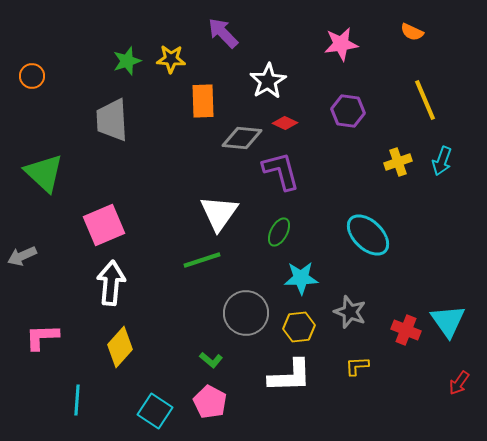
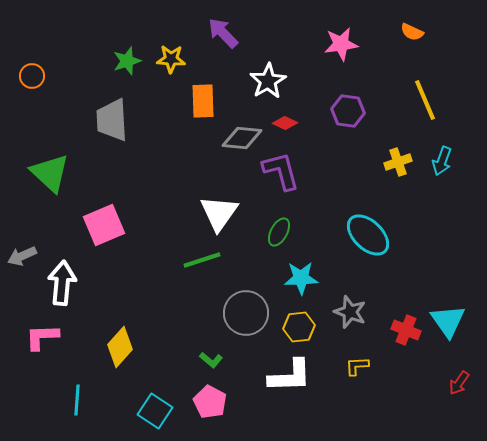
green triangle: moved 6 px right
white arrow: moved 49 px left
